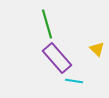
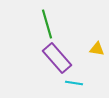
yellow triangle: rotated 35 degrees counterclockwise
cyan line: moved 2 px down
